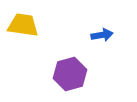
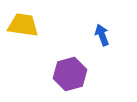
blue arrow: rotated 100 degrees counterclockwise
